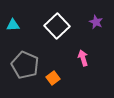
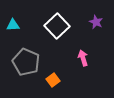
gray pentagon: moved 1 px right, 3 px up
orange square: moved 2 px down
